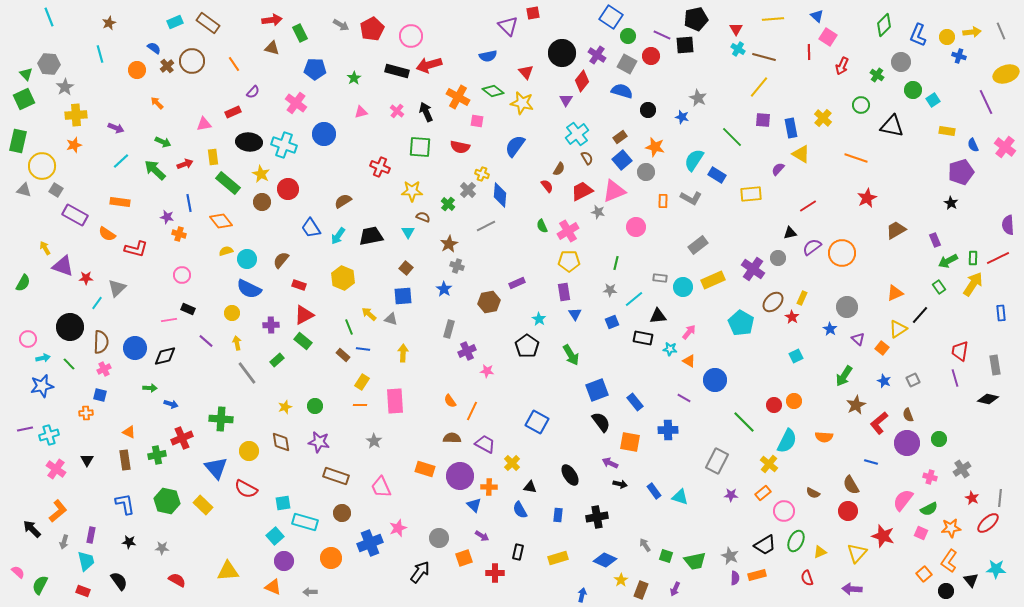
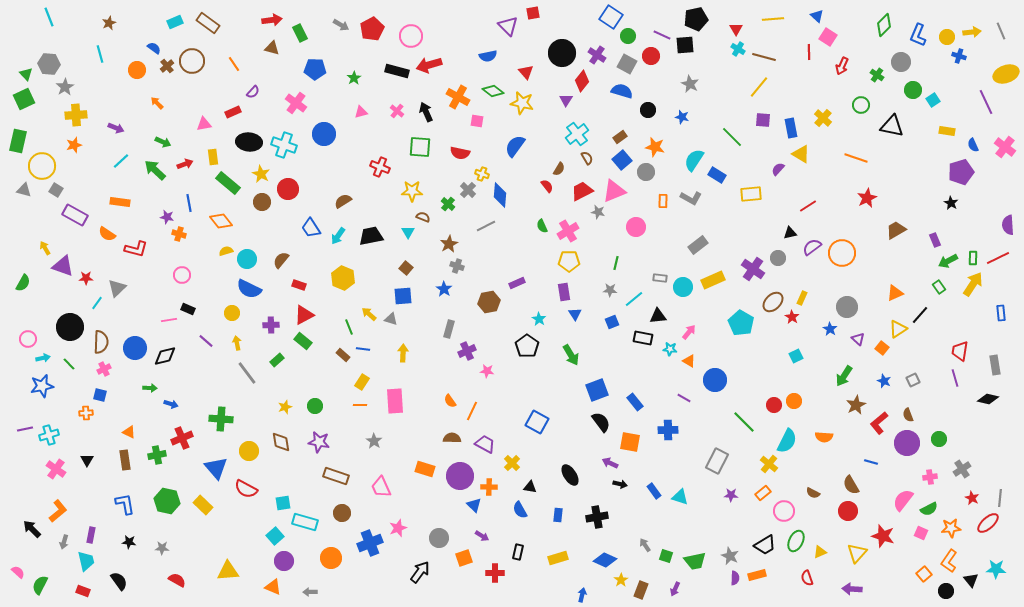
gray star at (698, 98): moved 8 px left, 14 px up
red semicircle at (460, 147): moved 6 px down
pink cross at (930, 477): rotated 24 degrees counterclockwise
